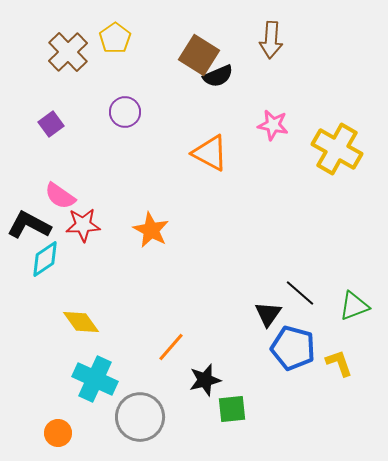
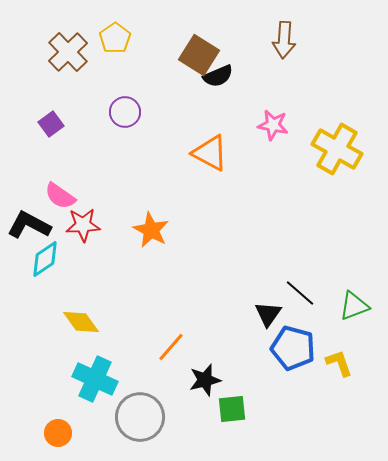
brown arrow: moved 13 px right
